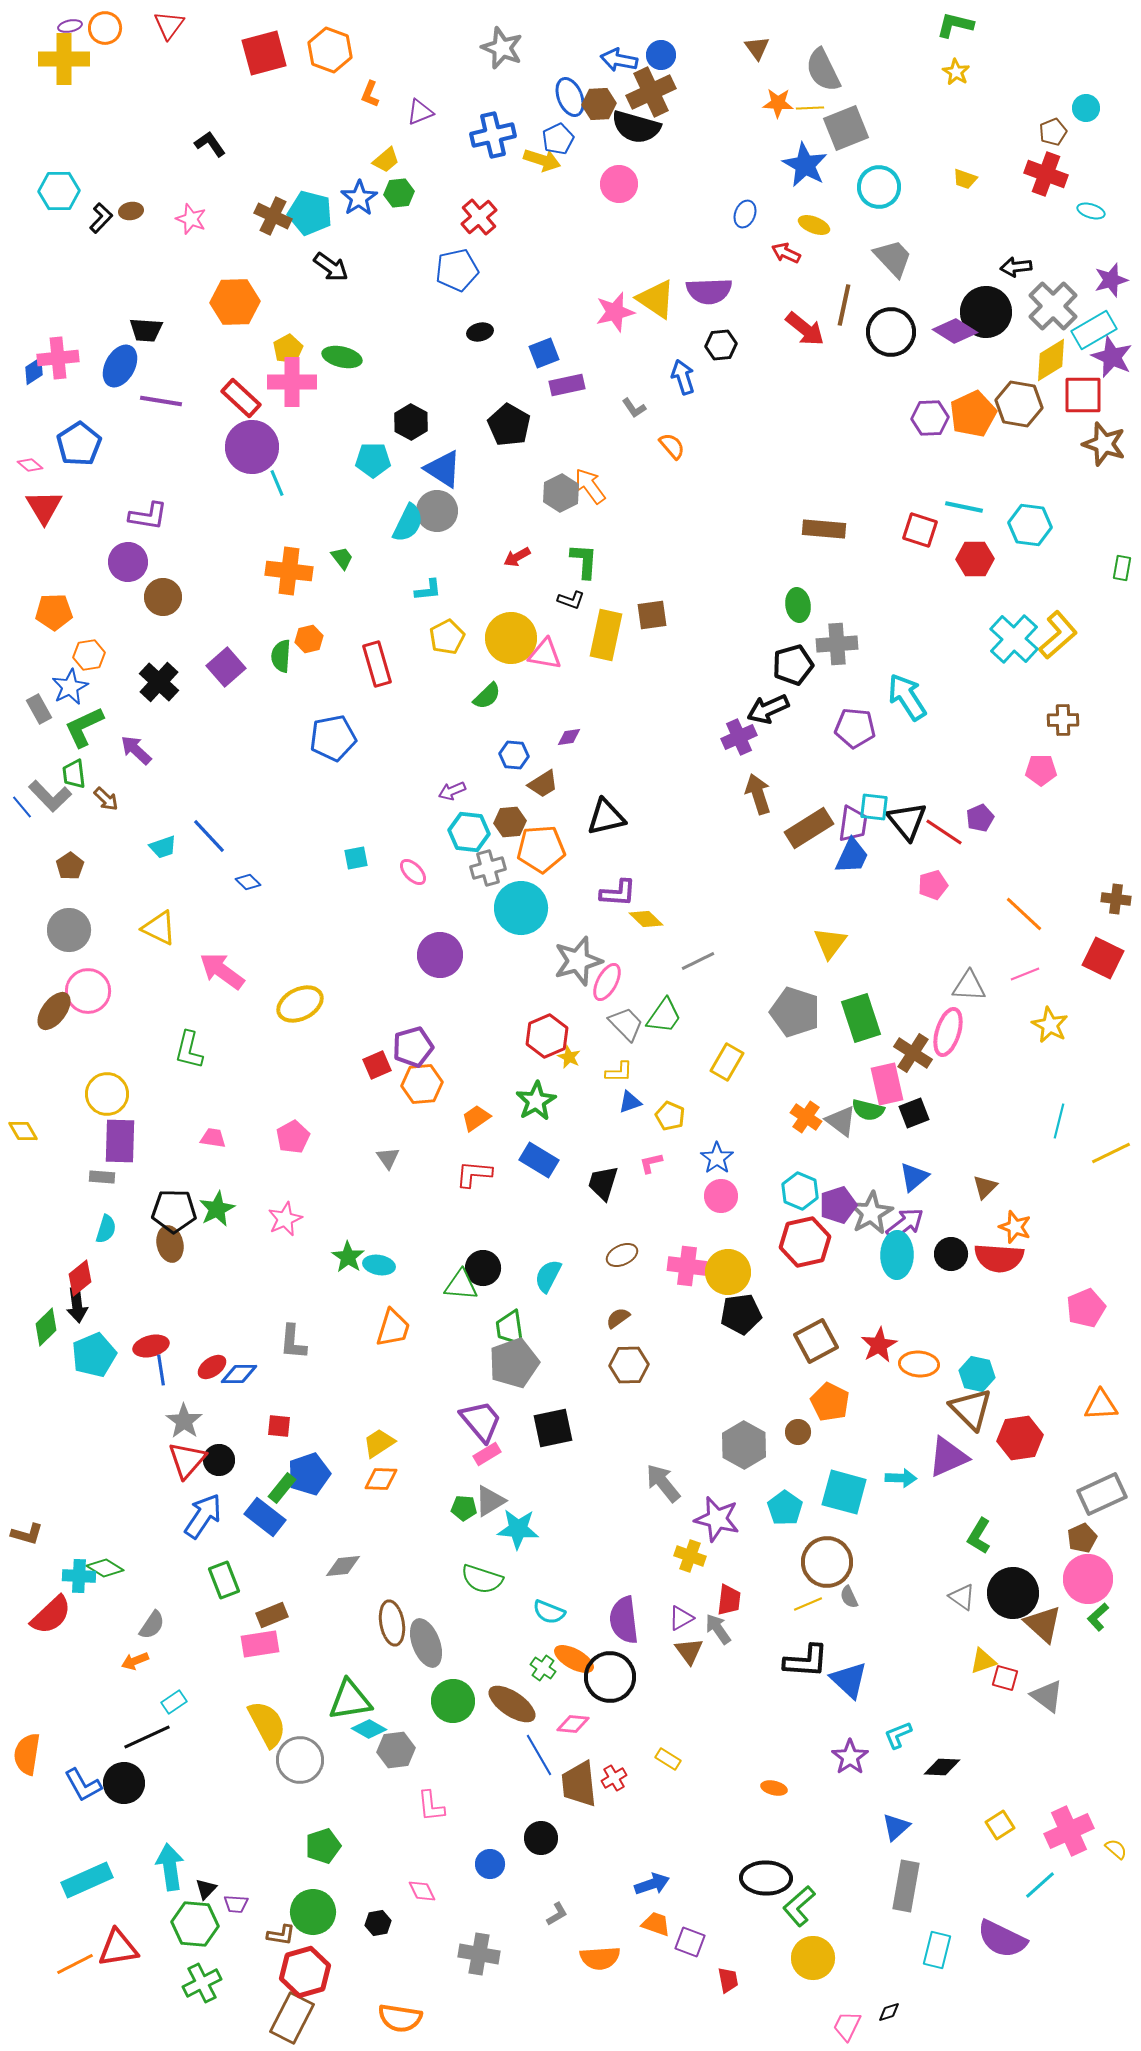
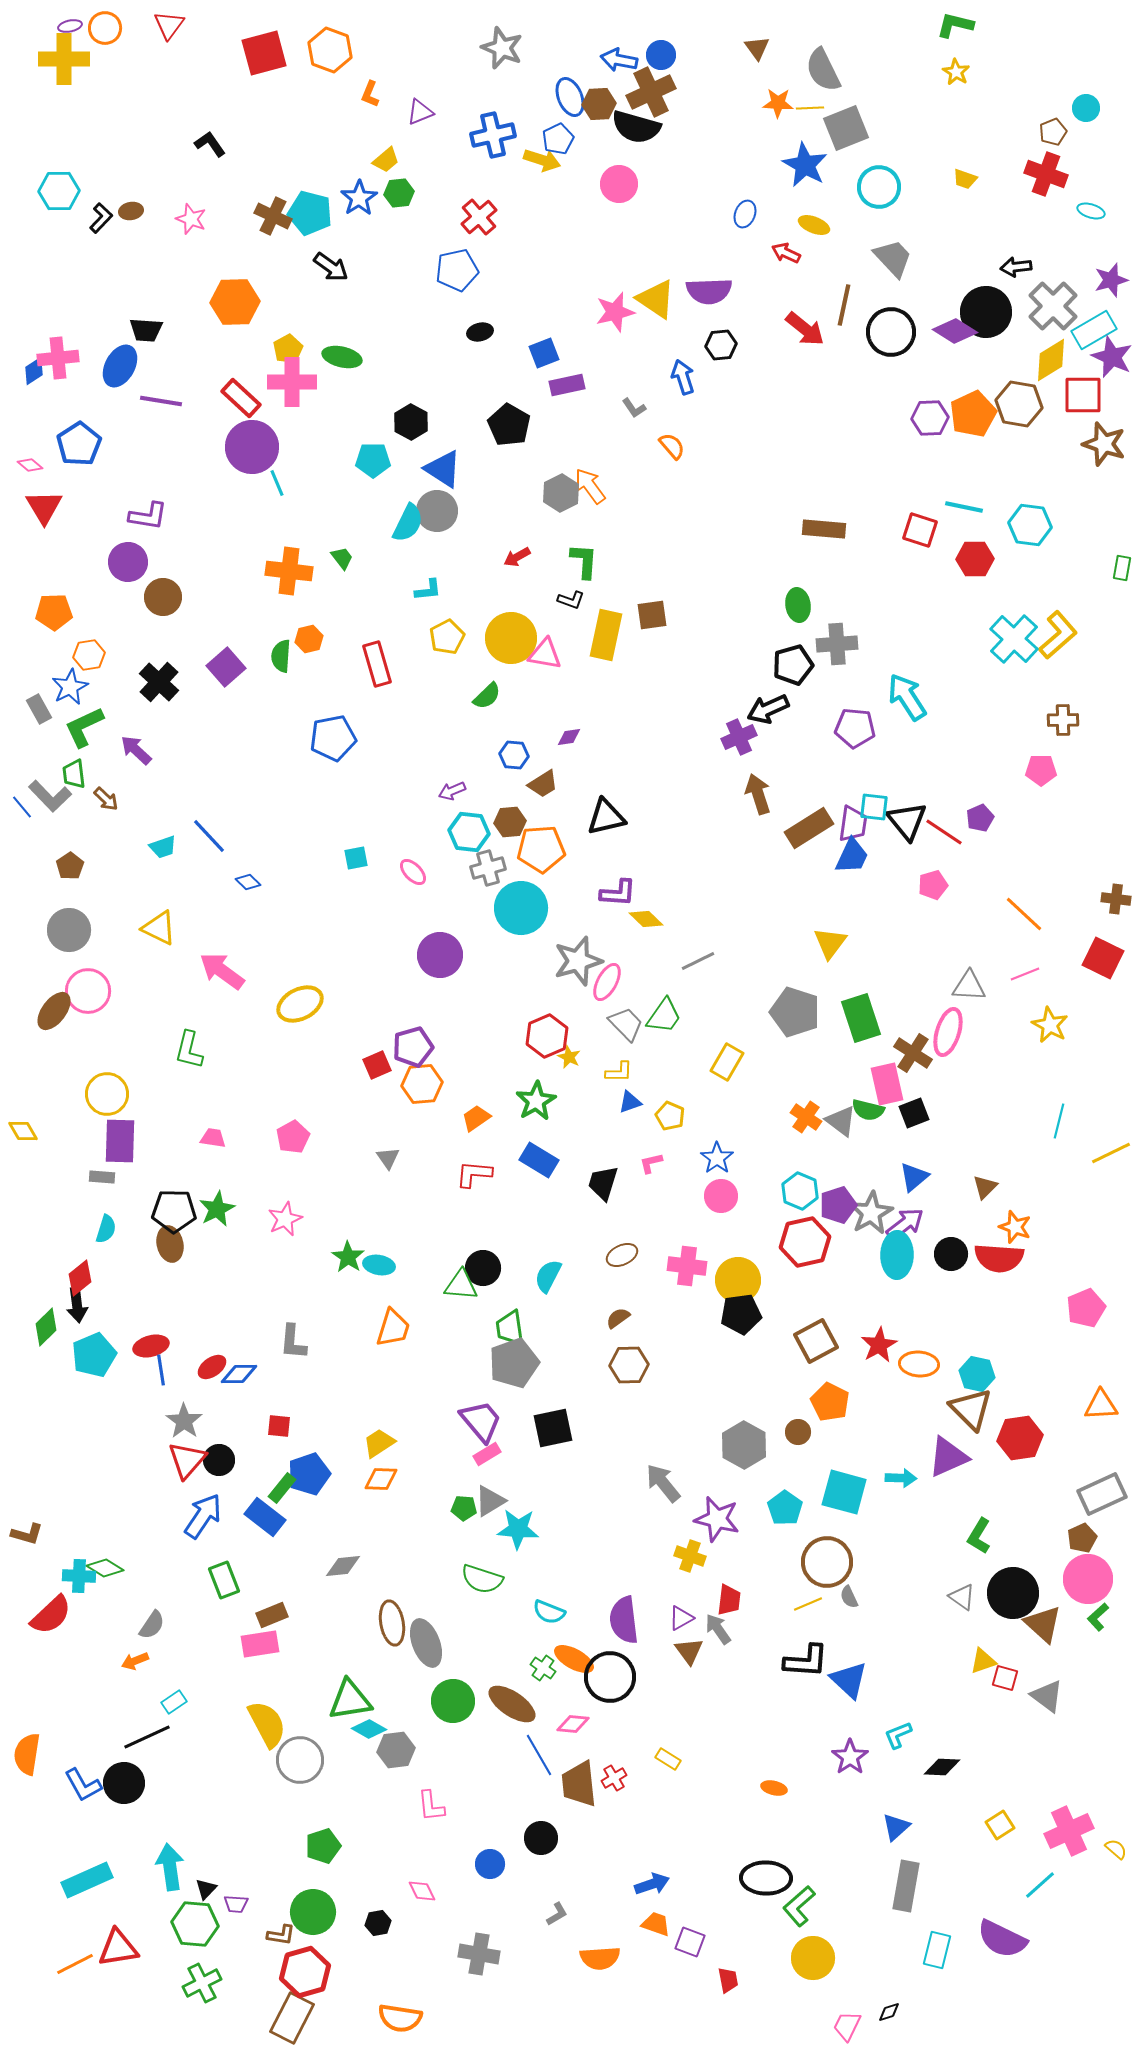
yellow circle at (728, 1272): moved 10 px right, 8 px down
